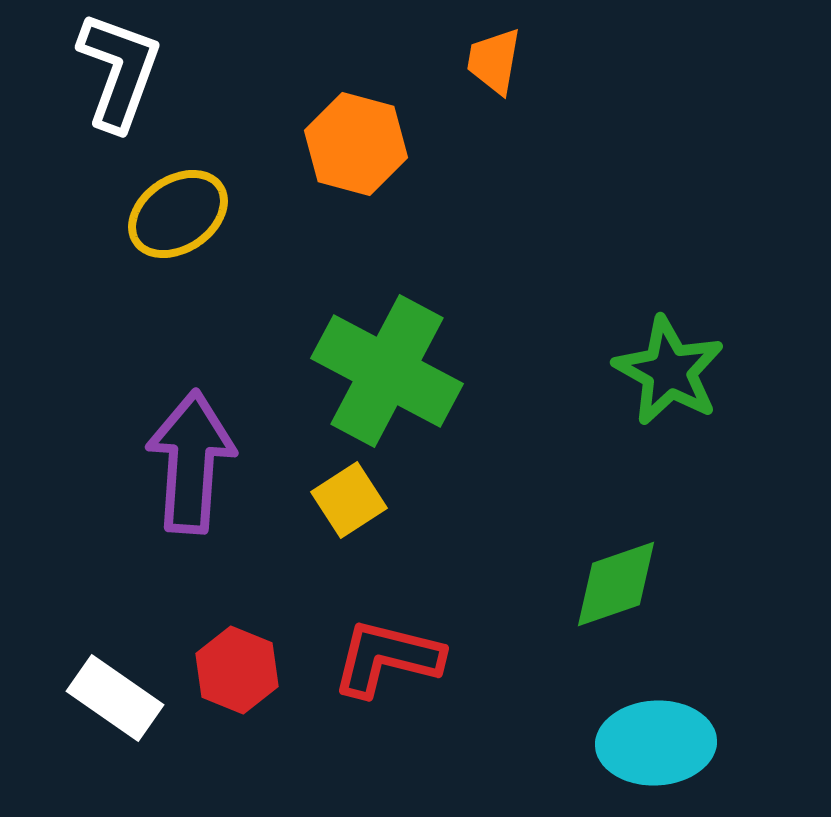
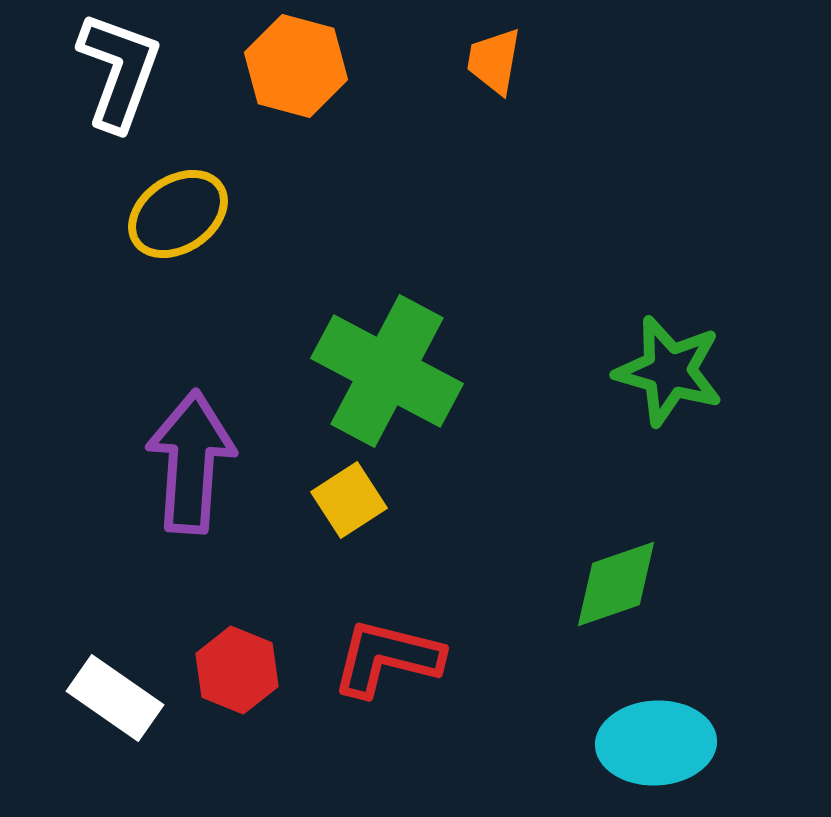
orange hexagon: moved 60 px left, 78 px up
green star: rotated 13 degrees counterclockwise
